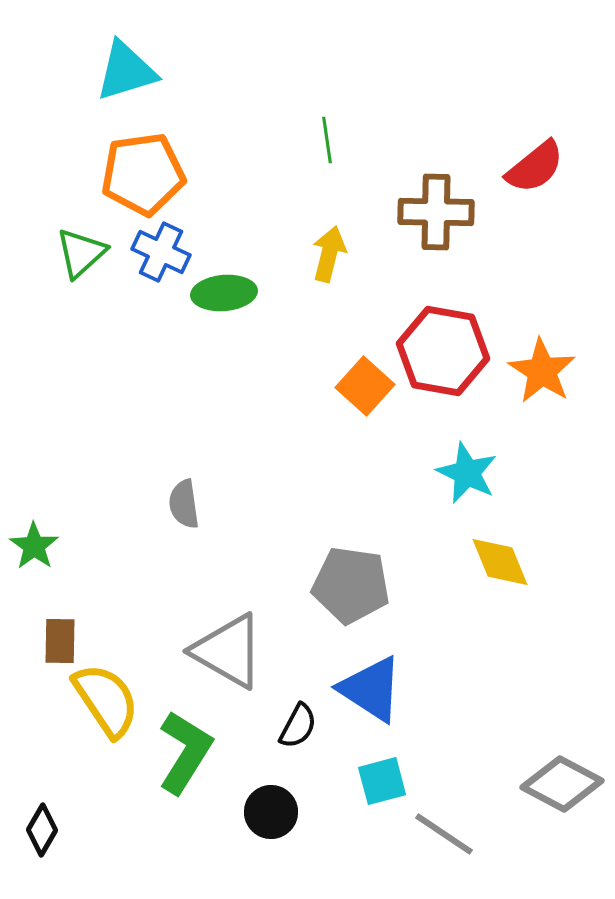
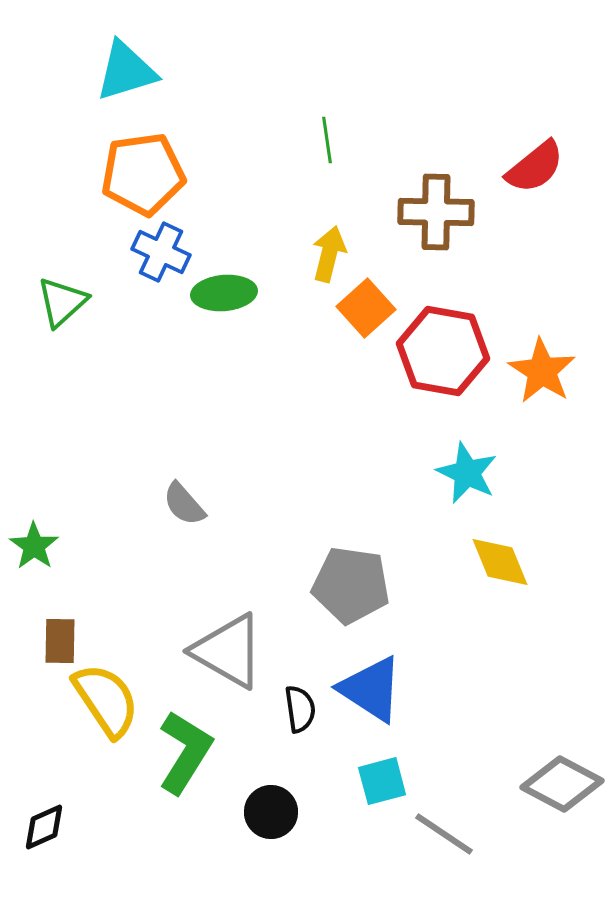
green triangle: moved 19 px left, 49 px down
orange square: moved 1 px right, 78 px up; rotated 6 degrees clockwise
gray semicircle: rotated 33 degrees counterclockwise
black semicircle: moved 2 px right, 17 px up; rotated 36 degrees counterclockwise
black diamond: moved 2 px right, 3 px up; rotated 36 degrees clockwise
